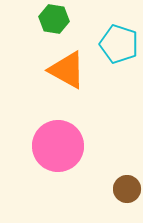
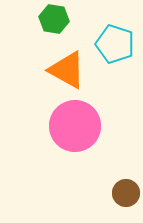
cyan pentagon: moved 4 px left
pink circle: moved 17 px right, 20 px up
brown circle: moved 1 px left, 4 px down
